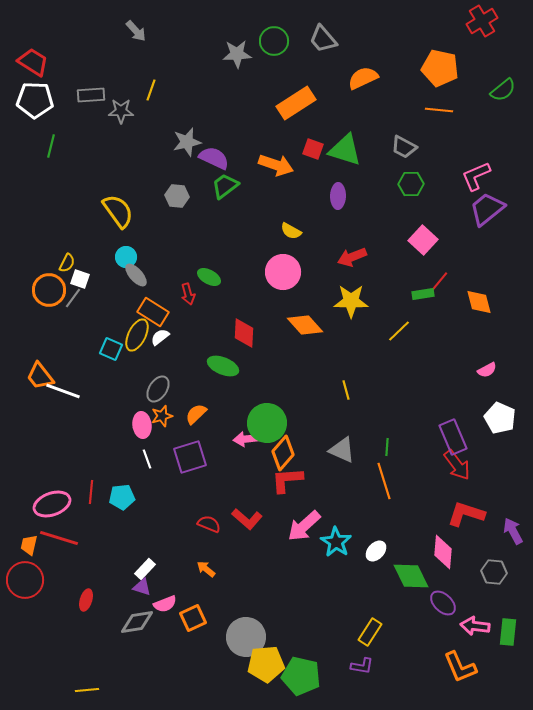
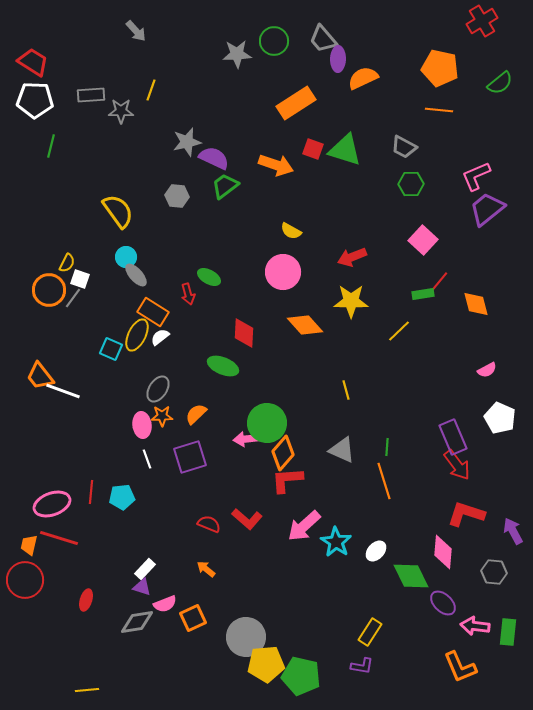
green semicircle at (503, 90): moved 3 px left, 7 px up
purple ellipse at (338, 196): moved 137 px up
orange diamond at (479, 302): moved 3 px left, 2 px down
orange star at (162, 416): rotated 15 degrees clockwise
